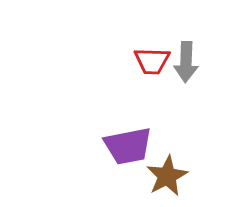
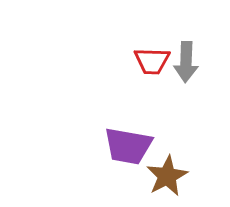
purple trapezoid: rotated 21 degrees clockwise
